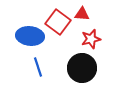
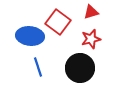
red triangle: moved 9 px right, 2 px up; rotated 21 degrees counterclockwise
black circle: moved 2 px left
